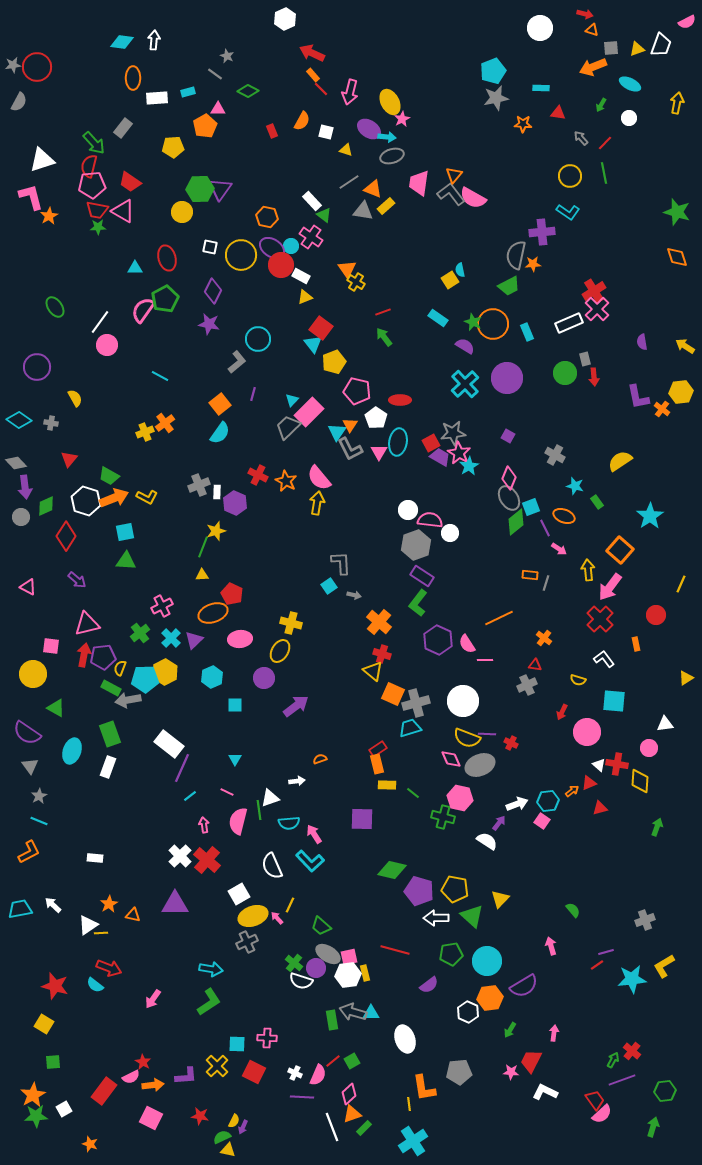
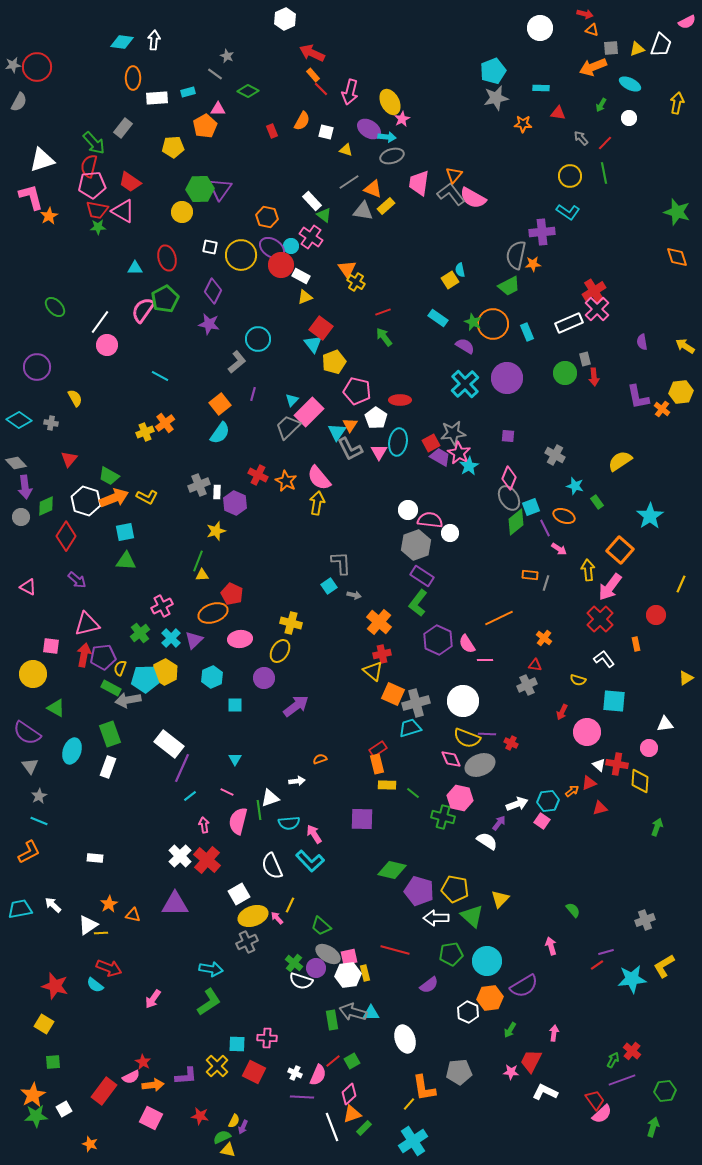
green ellipse at (55, 307): rotated 10 degrees counterclockwise
purple square at (508, 436): rotated 24 degrees counterclockwise
green line at (203, 547): moved 5 px left, 14 px down
red cross at (382, 654): rotated 30 degrees counterclockwise
yellow line at (409, 1104): rotated 48 degrees clockwise
